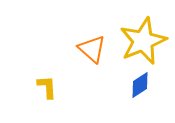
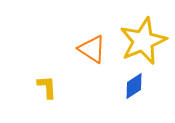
orange triangle: rotated 8 degrees counterclockwise
blue diamond: moved 6 px left, 1 px down
